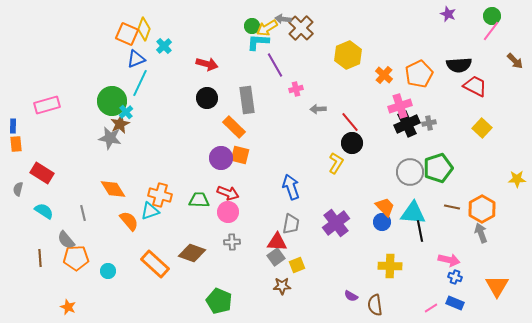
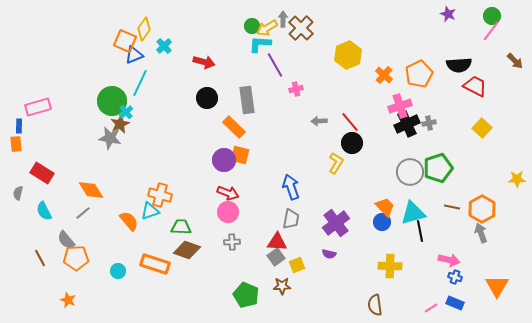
gray arrow at (283, 19): rotated 84 degrees clockwise
yellow diamond at (144, 29): rotated 15 degrees clockwise
orange square at (127, 34): moved 2 px left, 7 px down
cyan L-shape at (258, 42): moved 2 px right, 2 px down
blue triangle at (136, 59): moved 2 px left, 4 px up
red arrow at (207, 64): moved 3 px left, 2 px up
pink rectangle at (47, 105): moved 9 px left, 2 px down
gray arrow at (318, 109): moved 1 px right, 12 px down
blue rectangle at (13, 126): moved 6 px right
purple circle at (221, 158): moved 3 px right, 2 px down
gray semicircle at (18, 189): moved 4 px down
orange diamond at (113, 189): moved 22 px left, 1 px down
green trapezoid at (199, 200): moved 18 px left, 27 px down
cyan semicircle at (44, 211): rotated 150 degrees counterclockwise
gray line at (83, 213): rotated 63 degrees clockwise
cyan triangle at (413, 213): rotated 20 degrees counterclockwise
gray trapezoid at (291, 224): moved 5 px up
brown diamond at (192, 253): moved 5 px left, 3 px up
brown line at (40, 258): rotated 24 degrees counterclockwise
orange rectangle at (155, 264): rotated 24 degrees counterclockwise
cyan circle at (108, 271): moved 10 px right
purple semicircle at (351, 296): moved 22 px left, 42 px up; rotated 16 degrees counterclockwise
green pentagon at (219, 301): moved 27 px right, 6 px up
orange star at (68, 307): moved 7 px up
